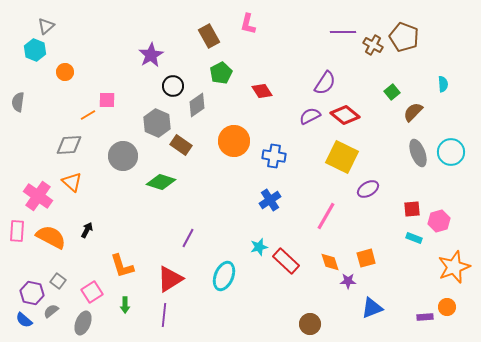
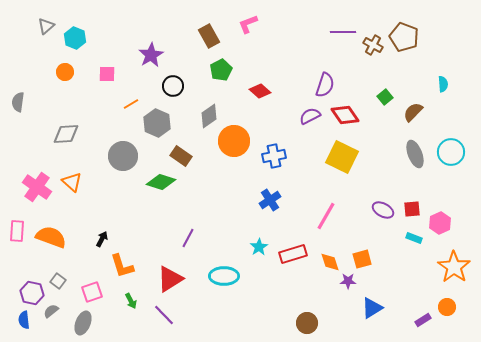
pink L-shape at (248, 24): rotated 55 degrees clockwise
cyan hexagon at (35, 50): moved 40 px right, 12 px up
green pentagon at (221, 73): moved 3 px up
purple semicircle at (325, 83): moved 2 px down; rotated 15 degrees counterclockwise
red diamond at (262, 91): moved 2 px left; rotated 15 degrees counterclockwise
green square at (392, 92): moved 7 px left, 5 px down
pink square at (107, 100): moved 26 px up
gray diamond at (197, 105): moved 12 px right, 11 px down
orange line at (88, 115): moved 43 px right, 11 px up
red diamond at (345, 115): rotated 16 degrees clockwise
gray diamond at (69, 145): moved 3 px left, 11 px up
brown rectangle at (181, 145): moved 11 px down
gray ellipse at (418, 153): moved 3 px left, 1 px down
blue cross at (274, 156): rotated 20 degrees counterclockwise
purple ellipse at (368, 189): moved 15 px right, 21 px down; rotated 60 degrees clockwise
pink cross at (38, 196): moved 1 px left, 9 px up
pink hexagon at (439, 221): moved 1 px right, 2 px down; rotated 10 degrees counterclockwise
black arrow at (87, 230): moved 15 px right, 9 px down
orange semicircle at (51, 237): rotated 8 degrees counterclockwise
cyan star at (259, 247): rotated 18 degrees counterclockwise
orange square at (366, 258): moved 4 px left, 1 px down
red rectangle at (286, 261): moved 7 px right, 7 px up; rotated 60 degrees counterclockwise
orange star at (454, 267): rotated 16 degrees counterclockwise
cyan ellipse at (224, 276): rotated 68 degrees clockwise
pink square at (92, 292): rotated 15 degrees clockwise
green arrow at (125, 305): moved 6 px right, 4 px up; rotated 28 degrees counterclockwise
blue triangle at (372, 308): rotated 10 degrees counterclockwise
purple line at (164, 315): rotated 50 degrees counterclockwise
purple rectangle at (425, 317): moved 2 px left, 3 px down; rotated 28 degrees counterclockwise
blue semicircle at (24, 320): rotated 42 degrees clockwise
brown circle at (310, 324): moved 3 px left, 1 px up
